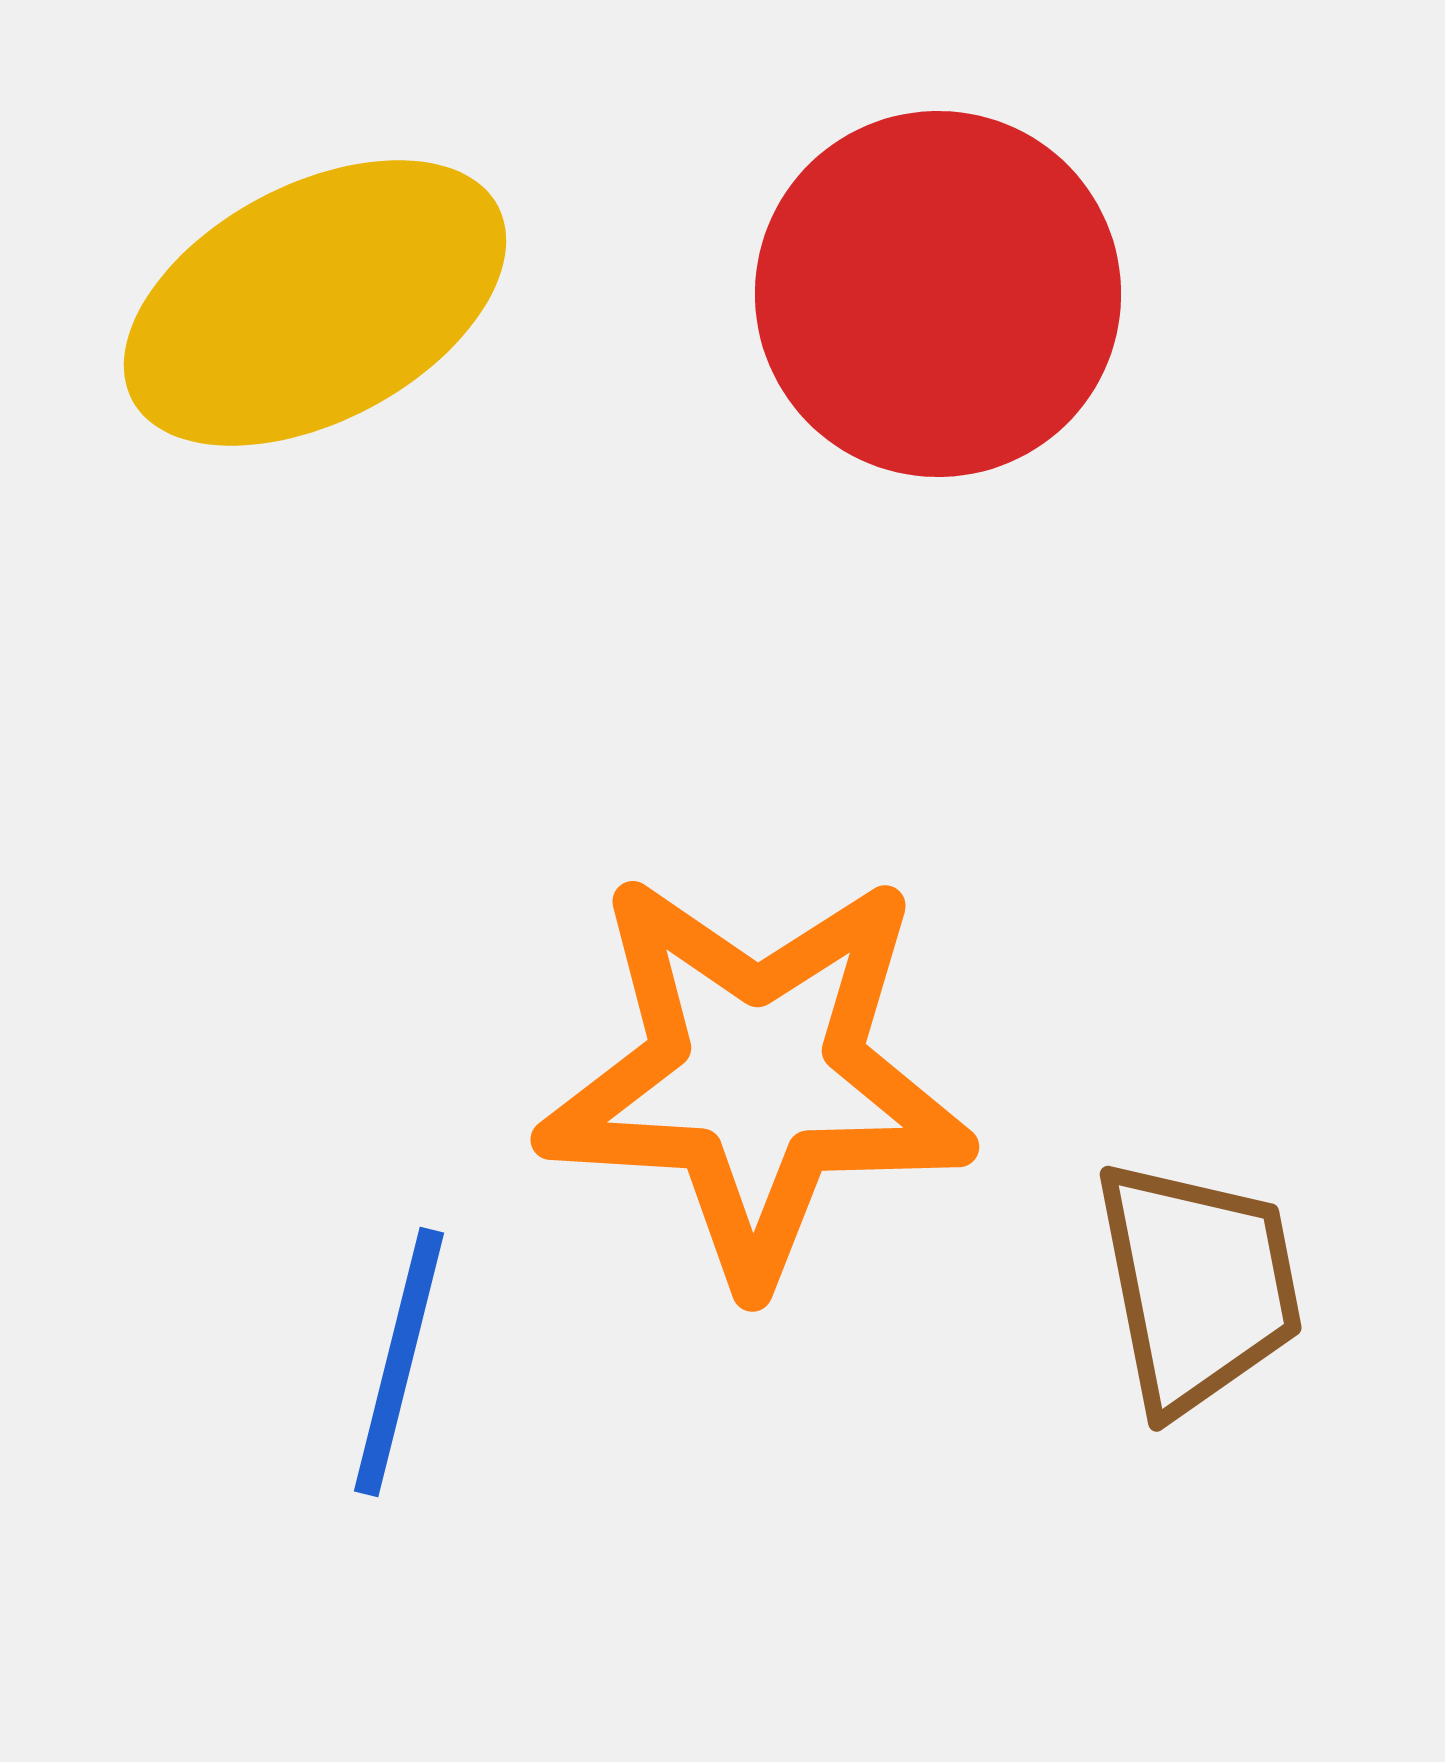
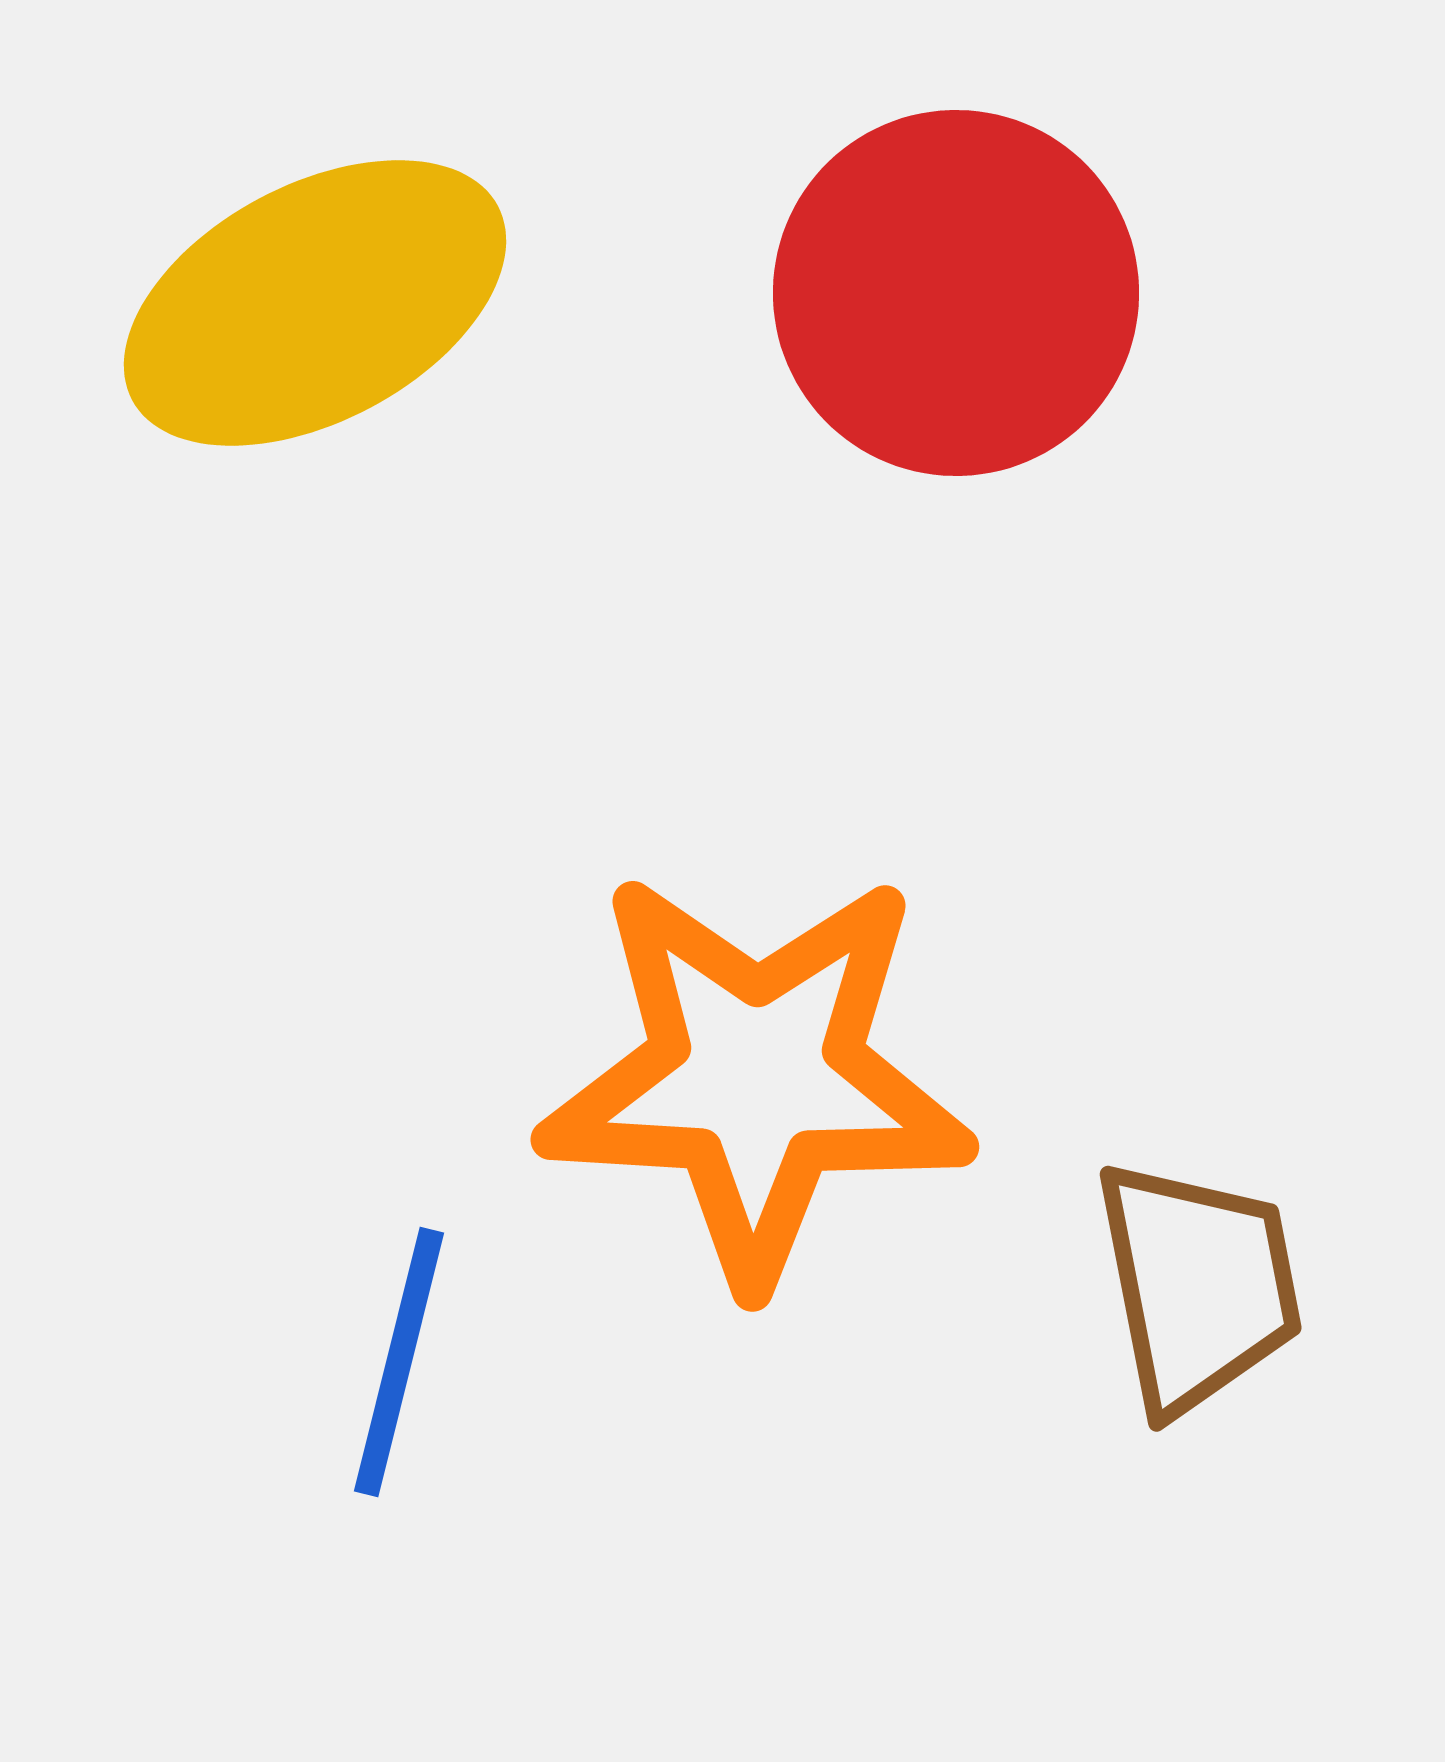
red circle: moved 18 px right, 1 px up
